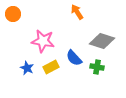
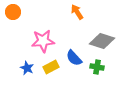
orange circle: moved 2 px up
pink star: rotated 15 degrees counterclockwise
